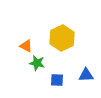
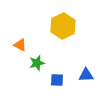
yellow hexagon: moved 1 px right, 12 px up
orange triangle: moved 6 px left, 1 px up
green star: rotated 28 degrees counterclockwise
